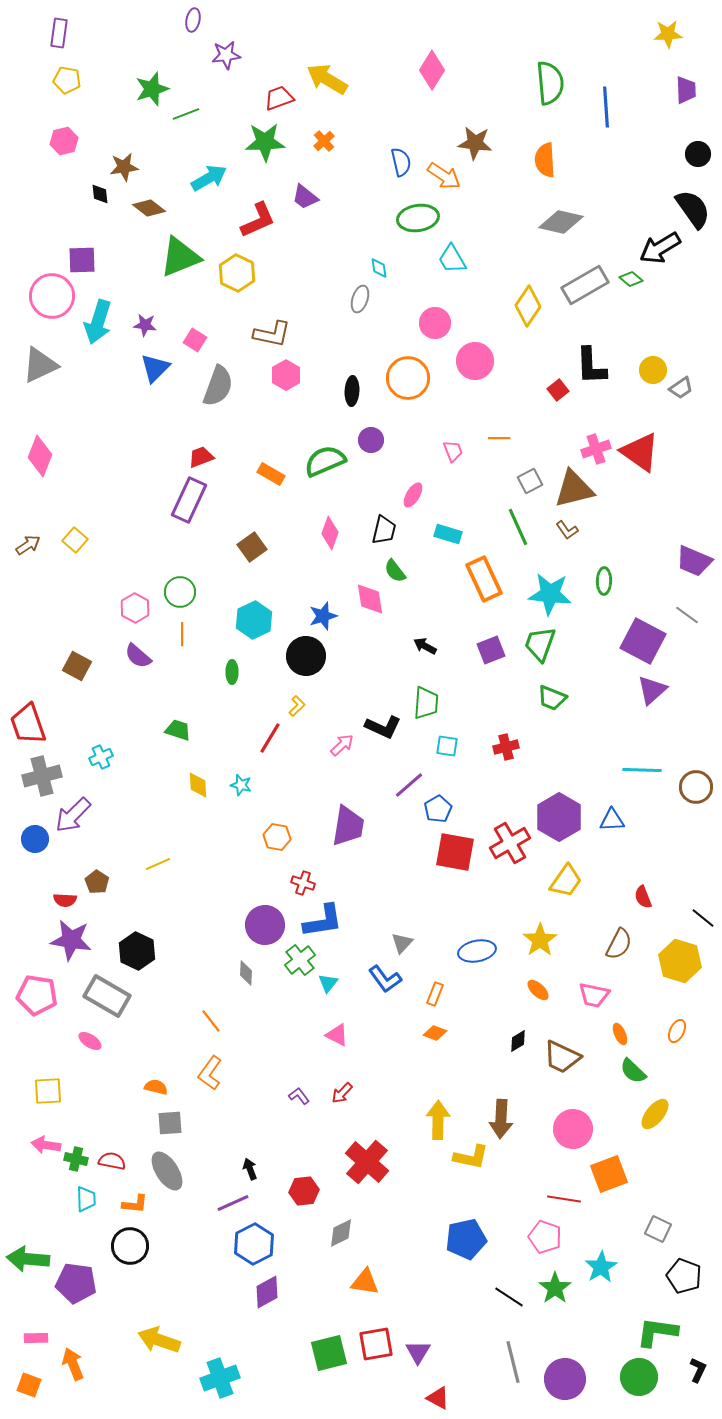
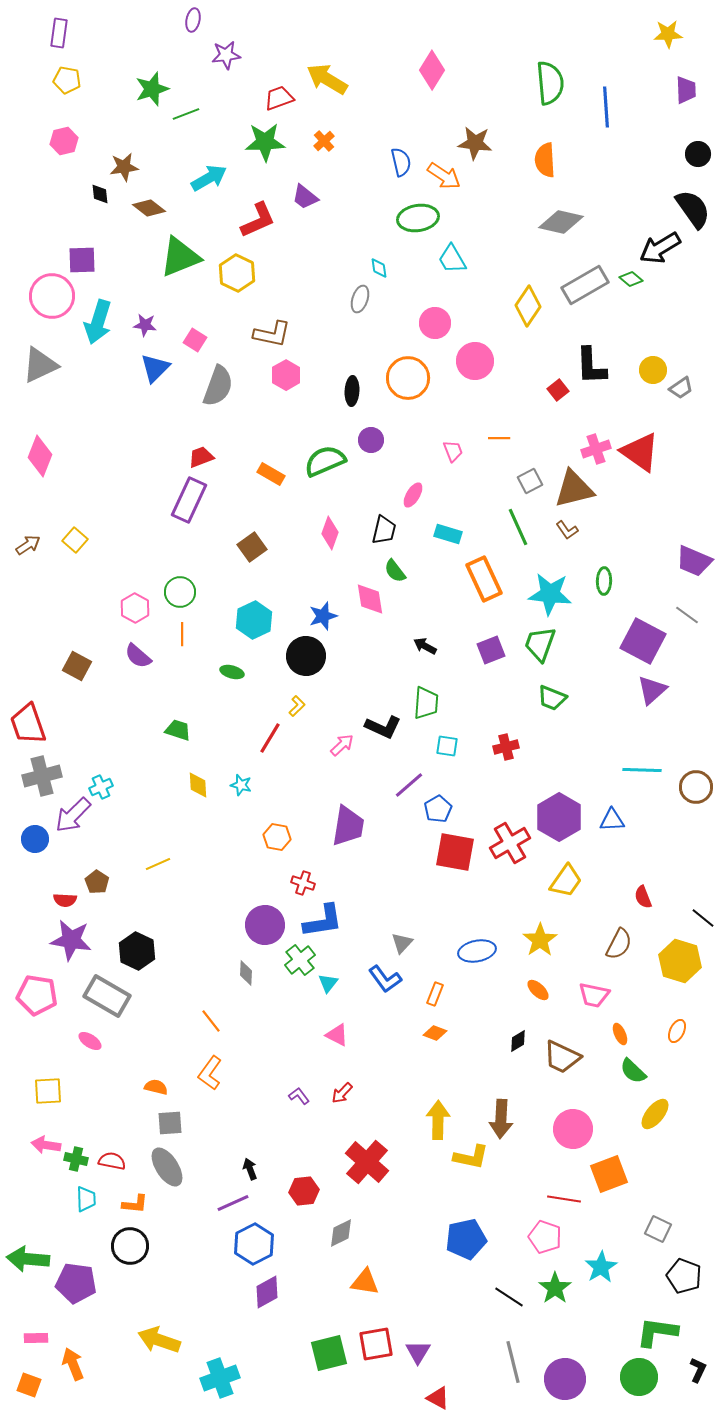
green ellipse at (232, 672): rotated 75 degrees counterclockwise
cyan cross at (101, 757): moved 30 px down
gray ellipse at (167, 1171): moved 4 px up
